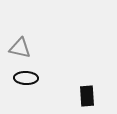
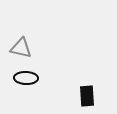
gray triangle: moved 1 px right
